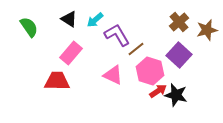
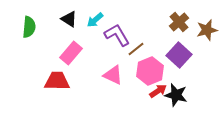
green semicircle: rotated 40 degrees clockwise
pink hexagon: rotated 20 degrees clockwise
